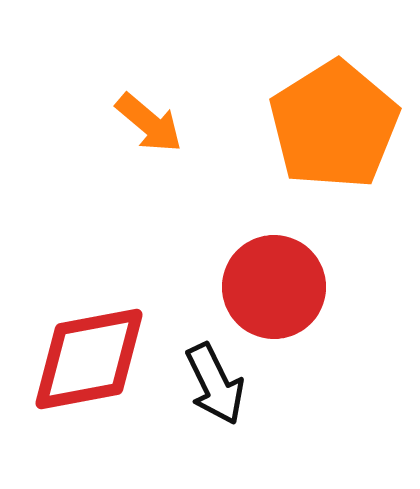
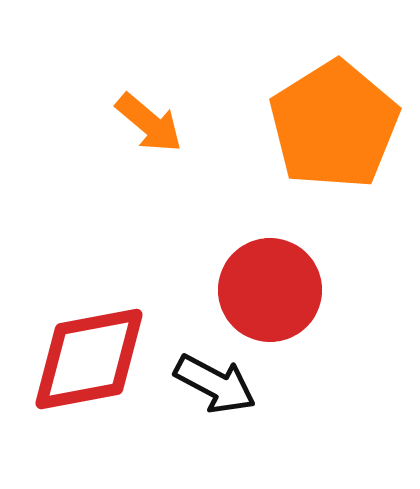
red circle: moved 4 px left, 3 px down
black arrow: rotated 36 degrees counterclockwise
